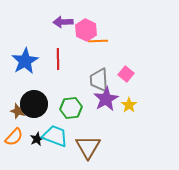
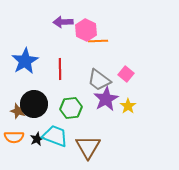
red line: moved 2 px right, 10 px down
gray trapezoid: rotated 50 degrees counterclockwise
yellow star: moved 1 px left, 1 px down
orange semicircle: rotated 48 degrees clockwise
